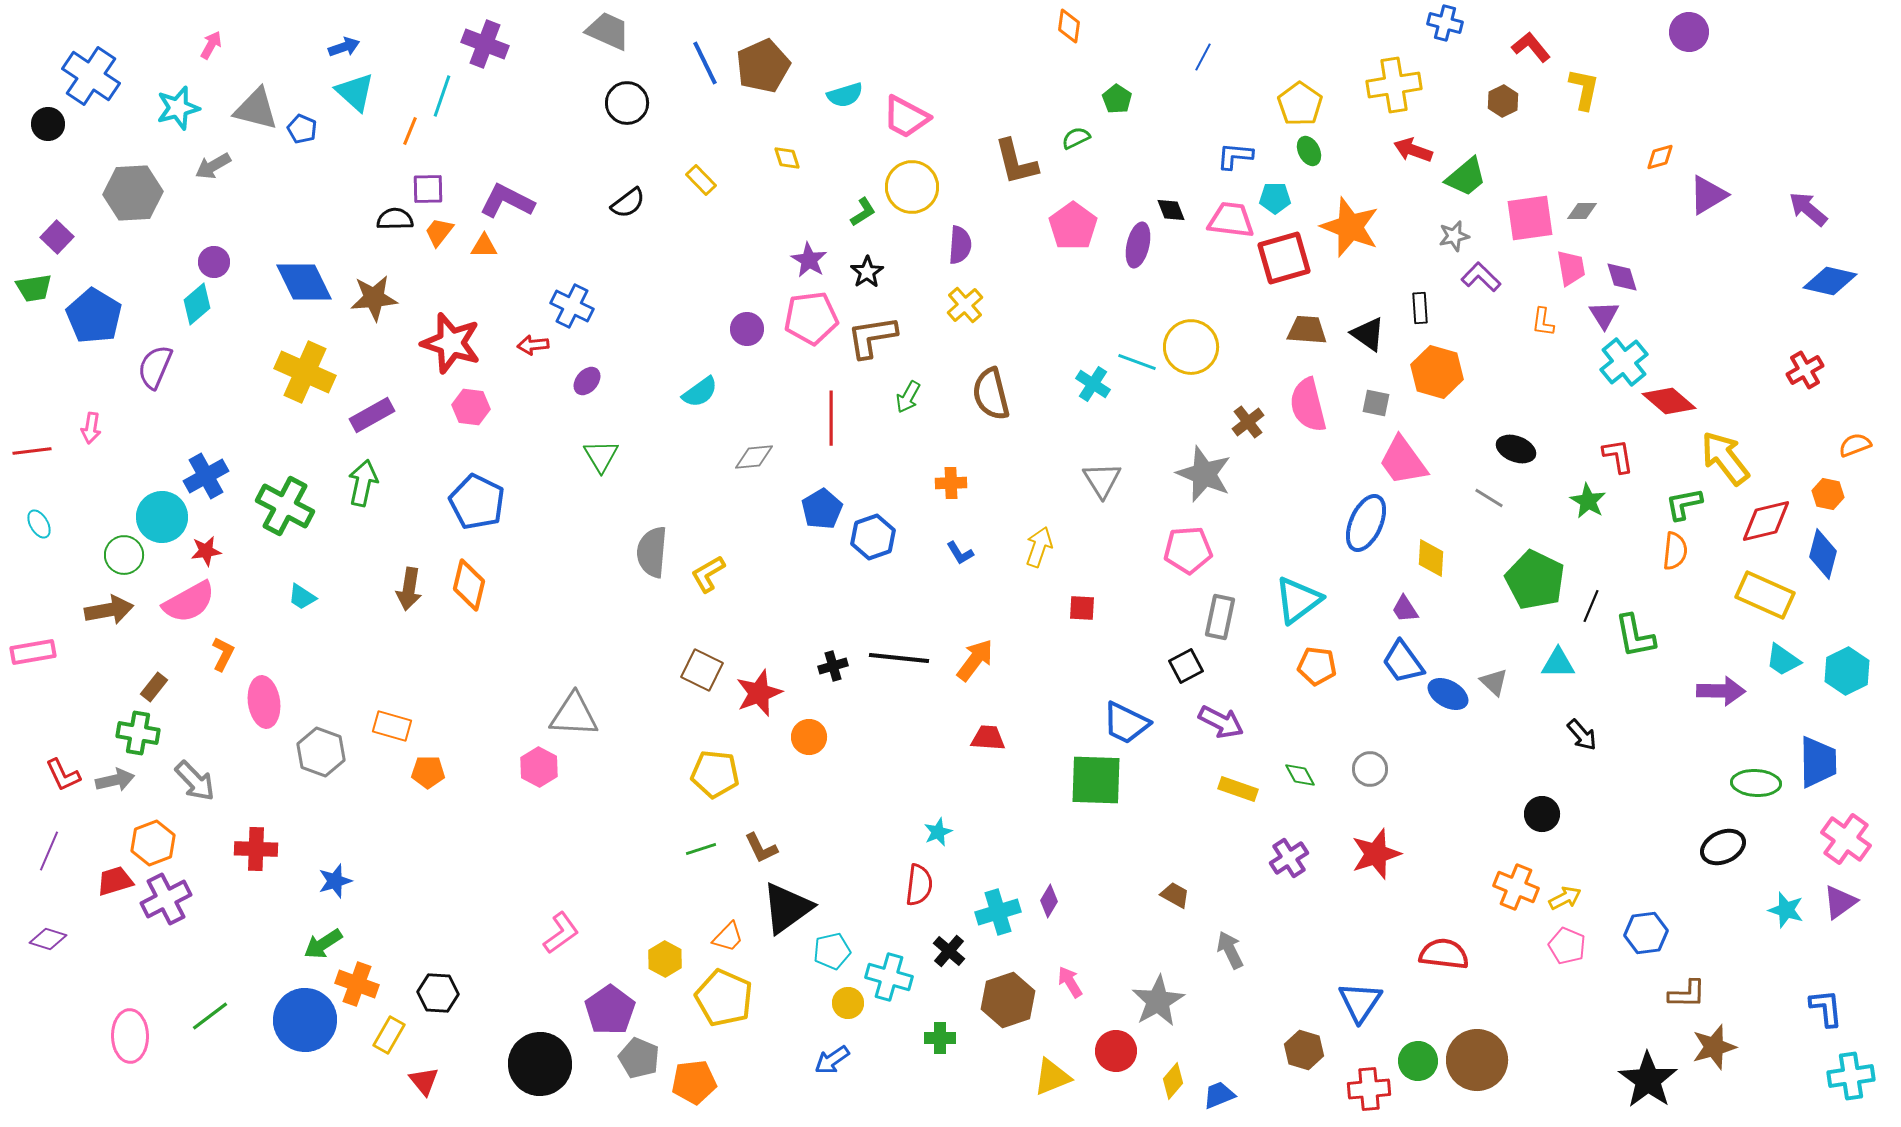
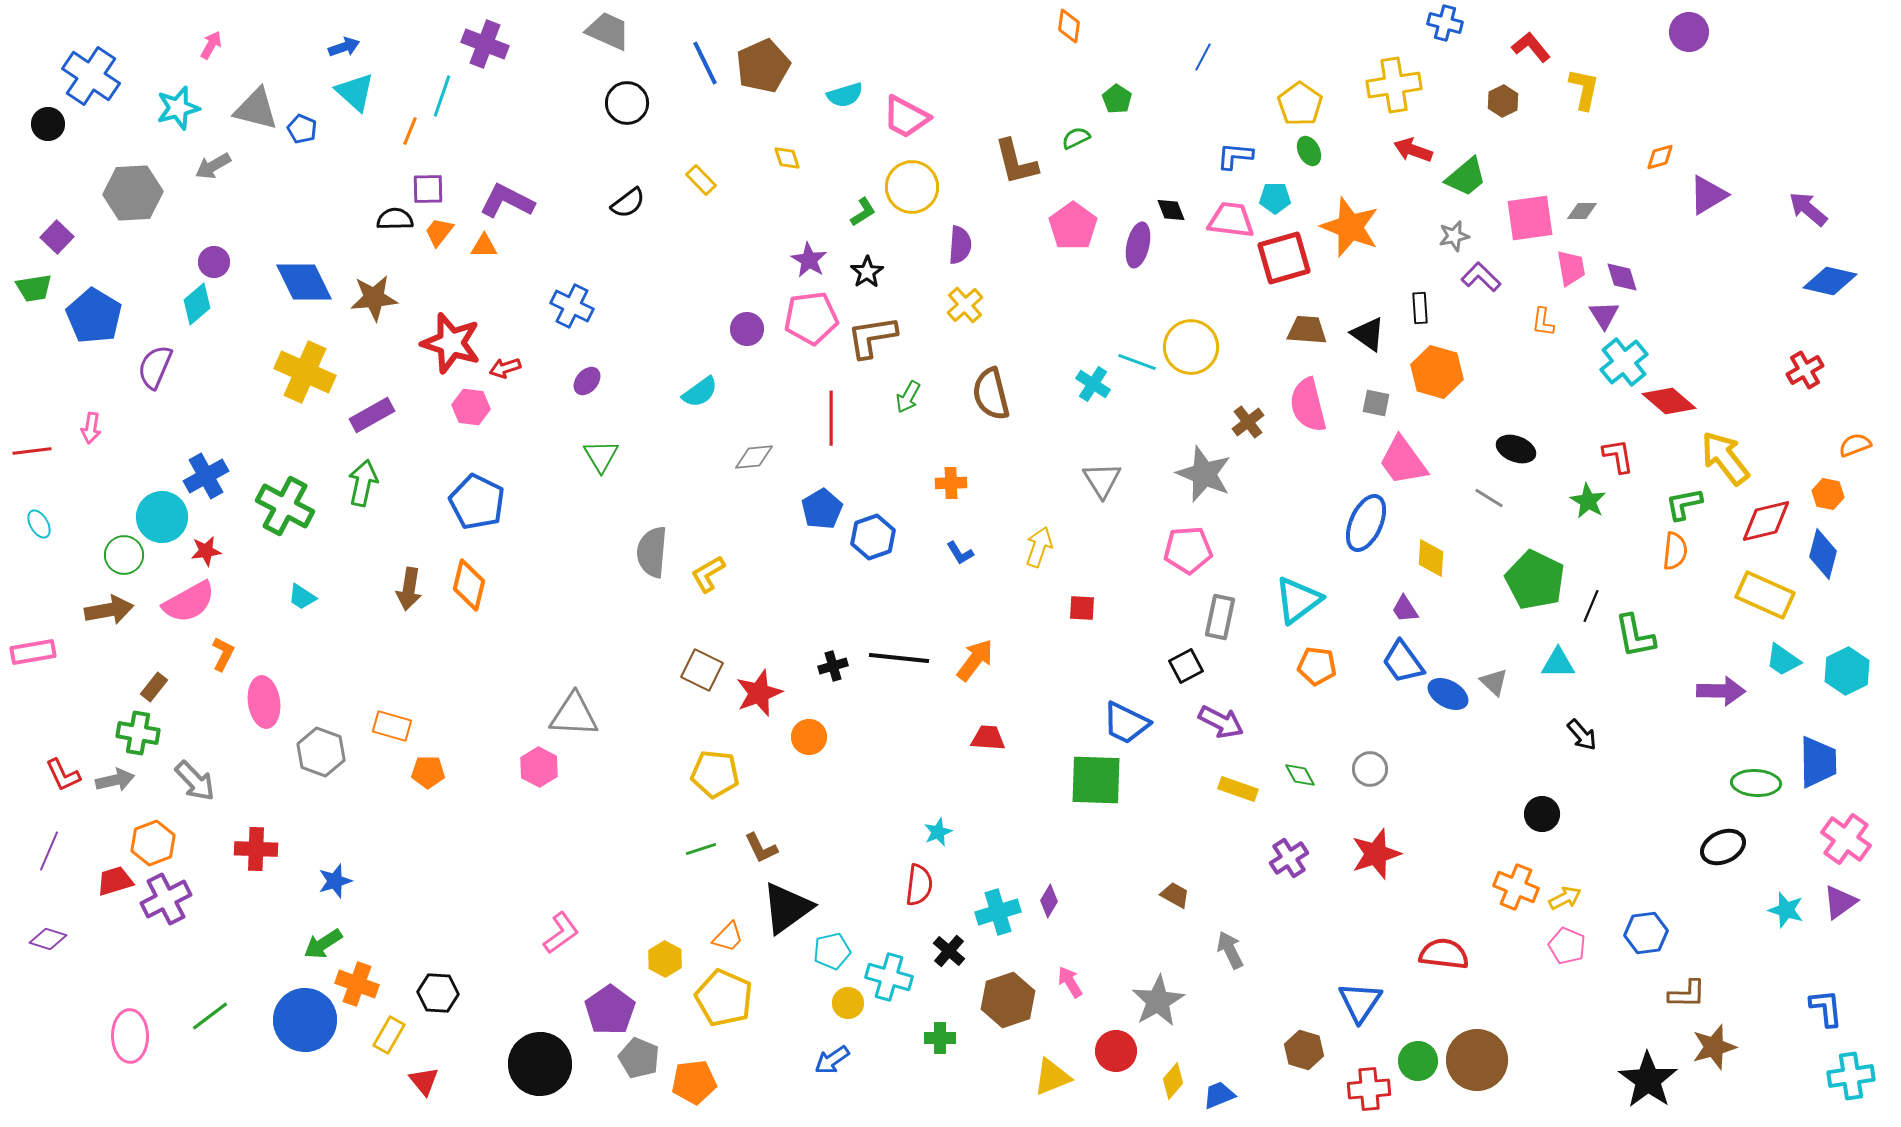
red arrow at (533, 345): moved 28 px left, 23 px down; rotated 12 degrees counterclockwise
